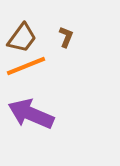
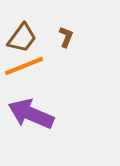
orange line: moved 2 px left
